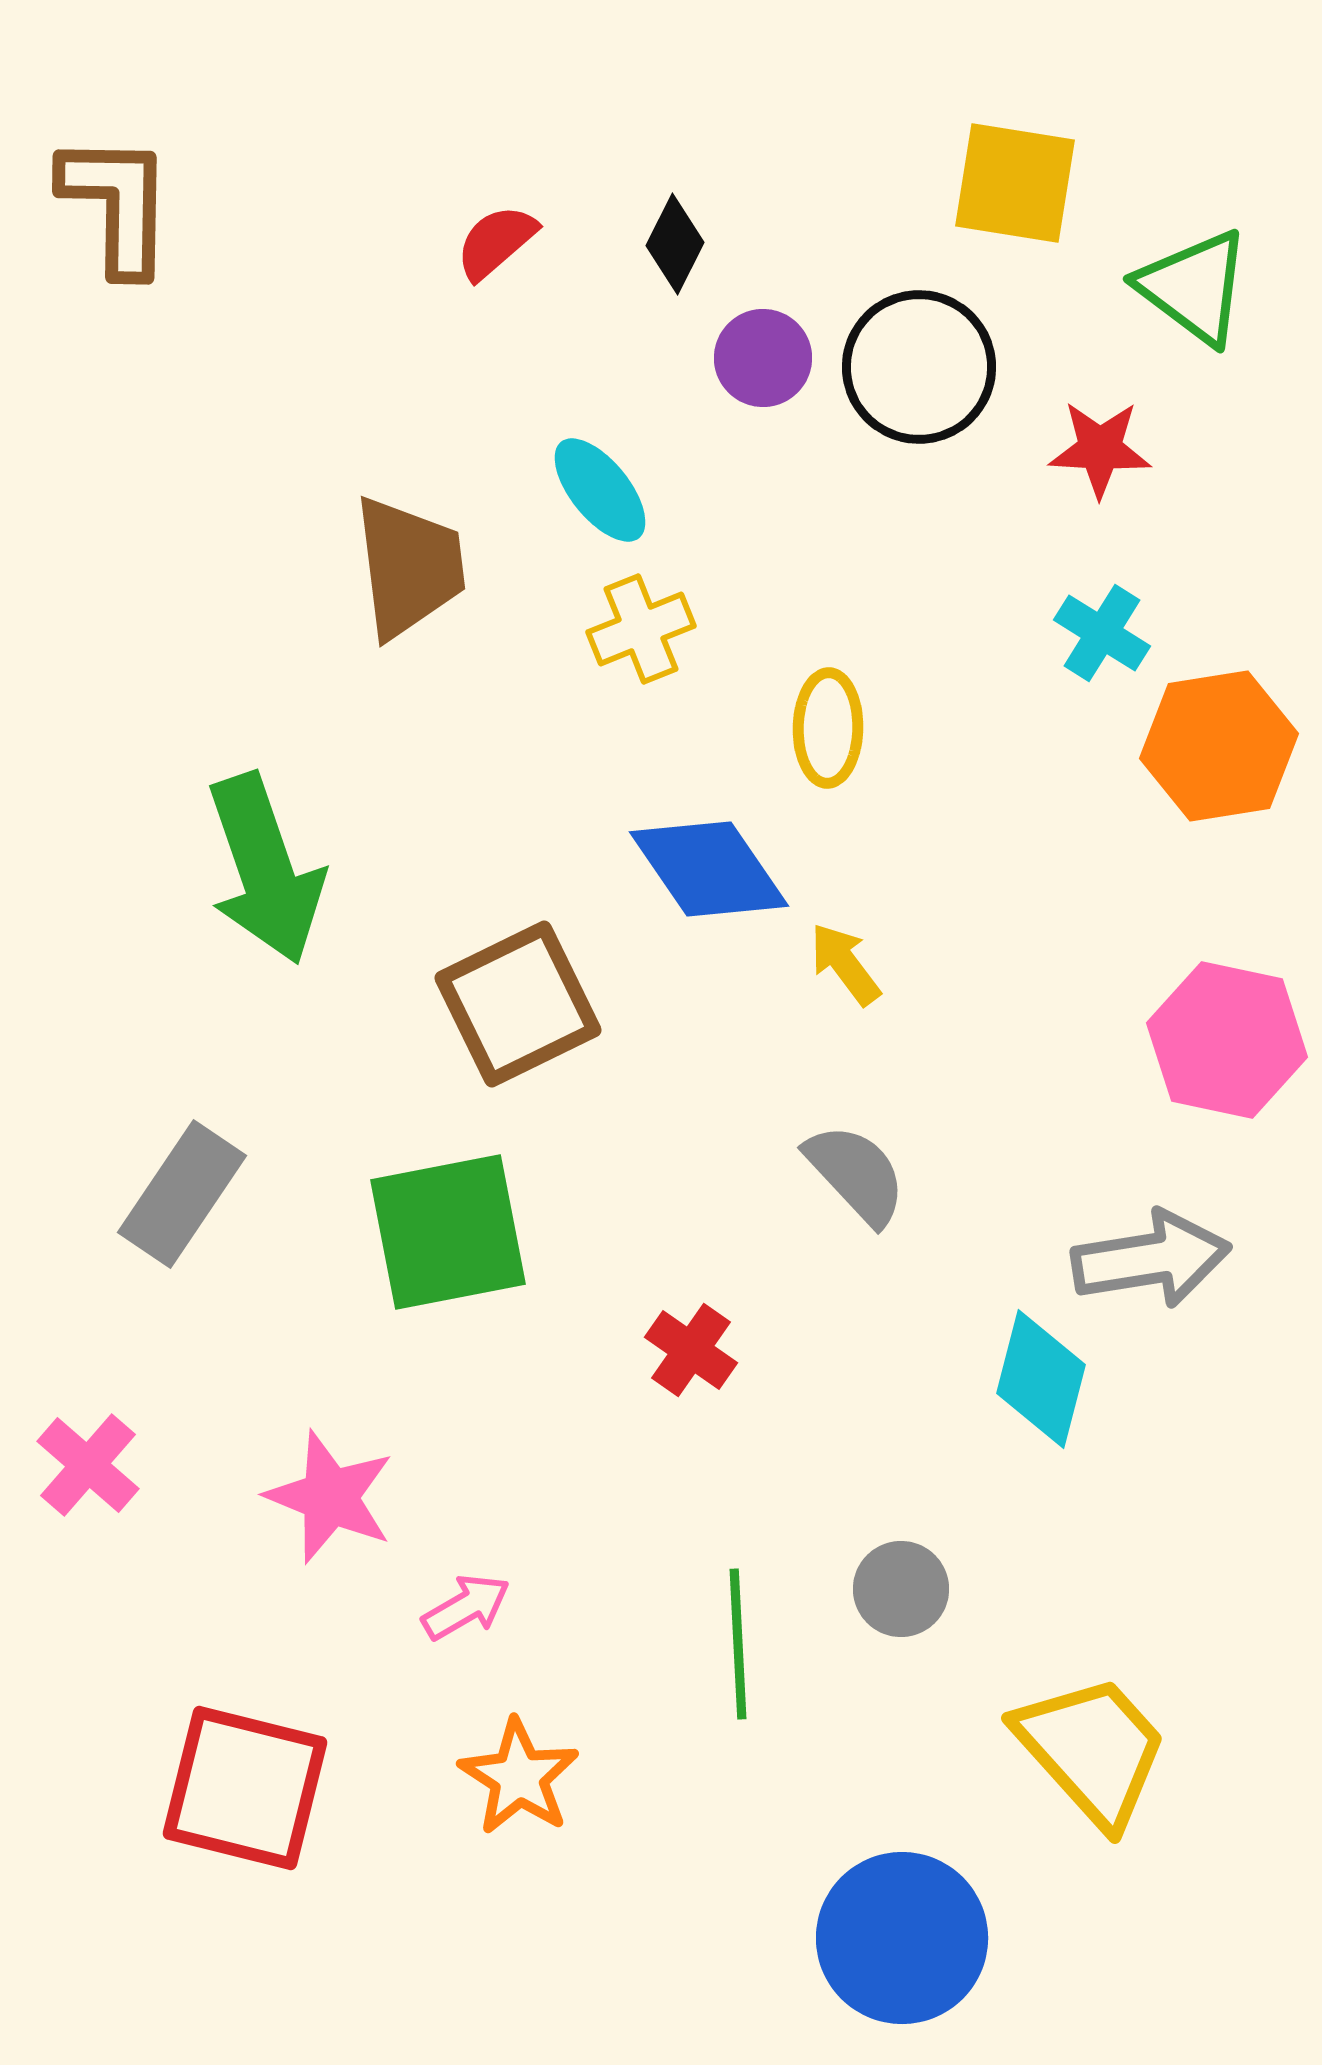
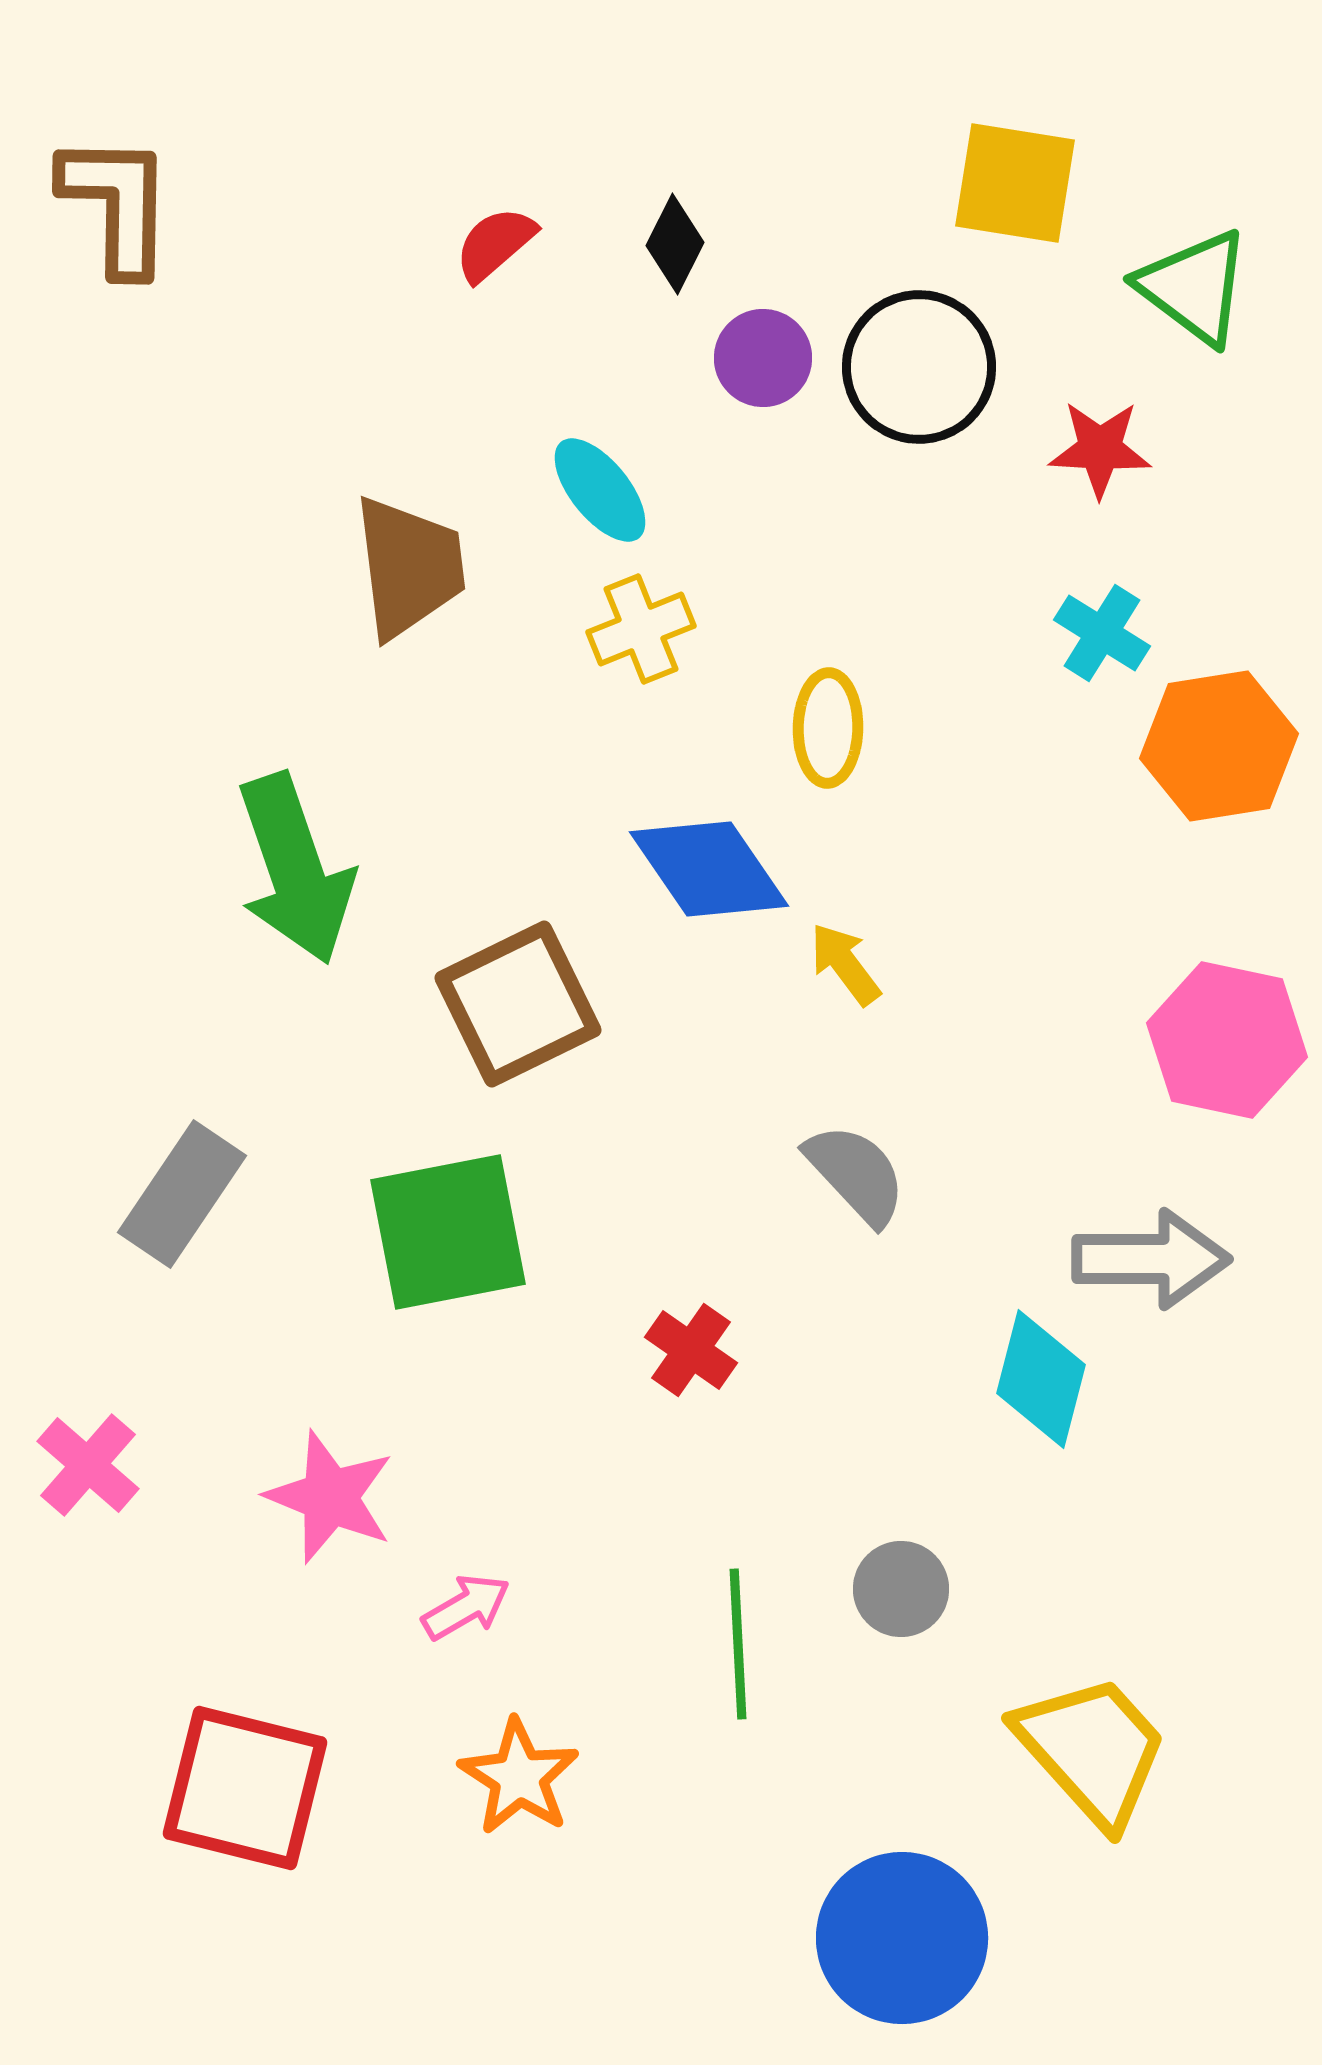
red semicircle: moved 1 px left, 2 px down
green arrow: moved 30 px right
gray arrow: rotated 9 degrees clockwise
